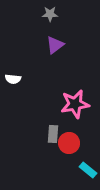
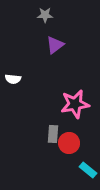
gray star: moved 5 px left, 1 px down
